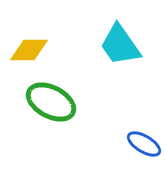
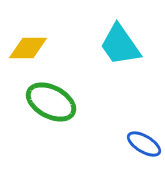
yellow diamond: moved 1 px left, 2 px up
